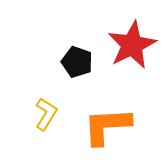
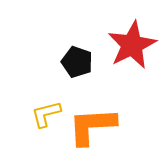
yellow L-shape: rotated 136 degrees counterclockwise
orange L-shape: moved 15 px left
